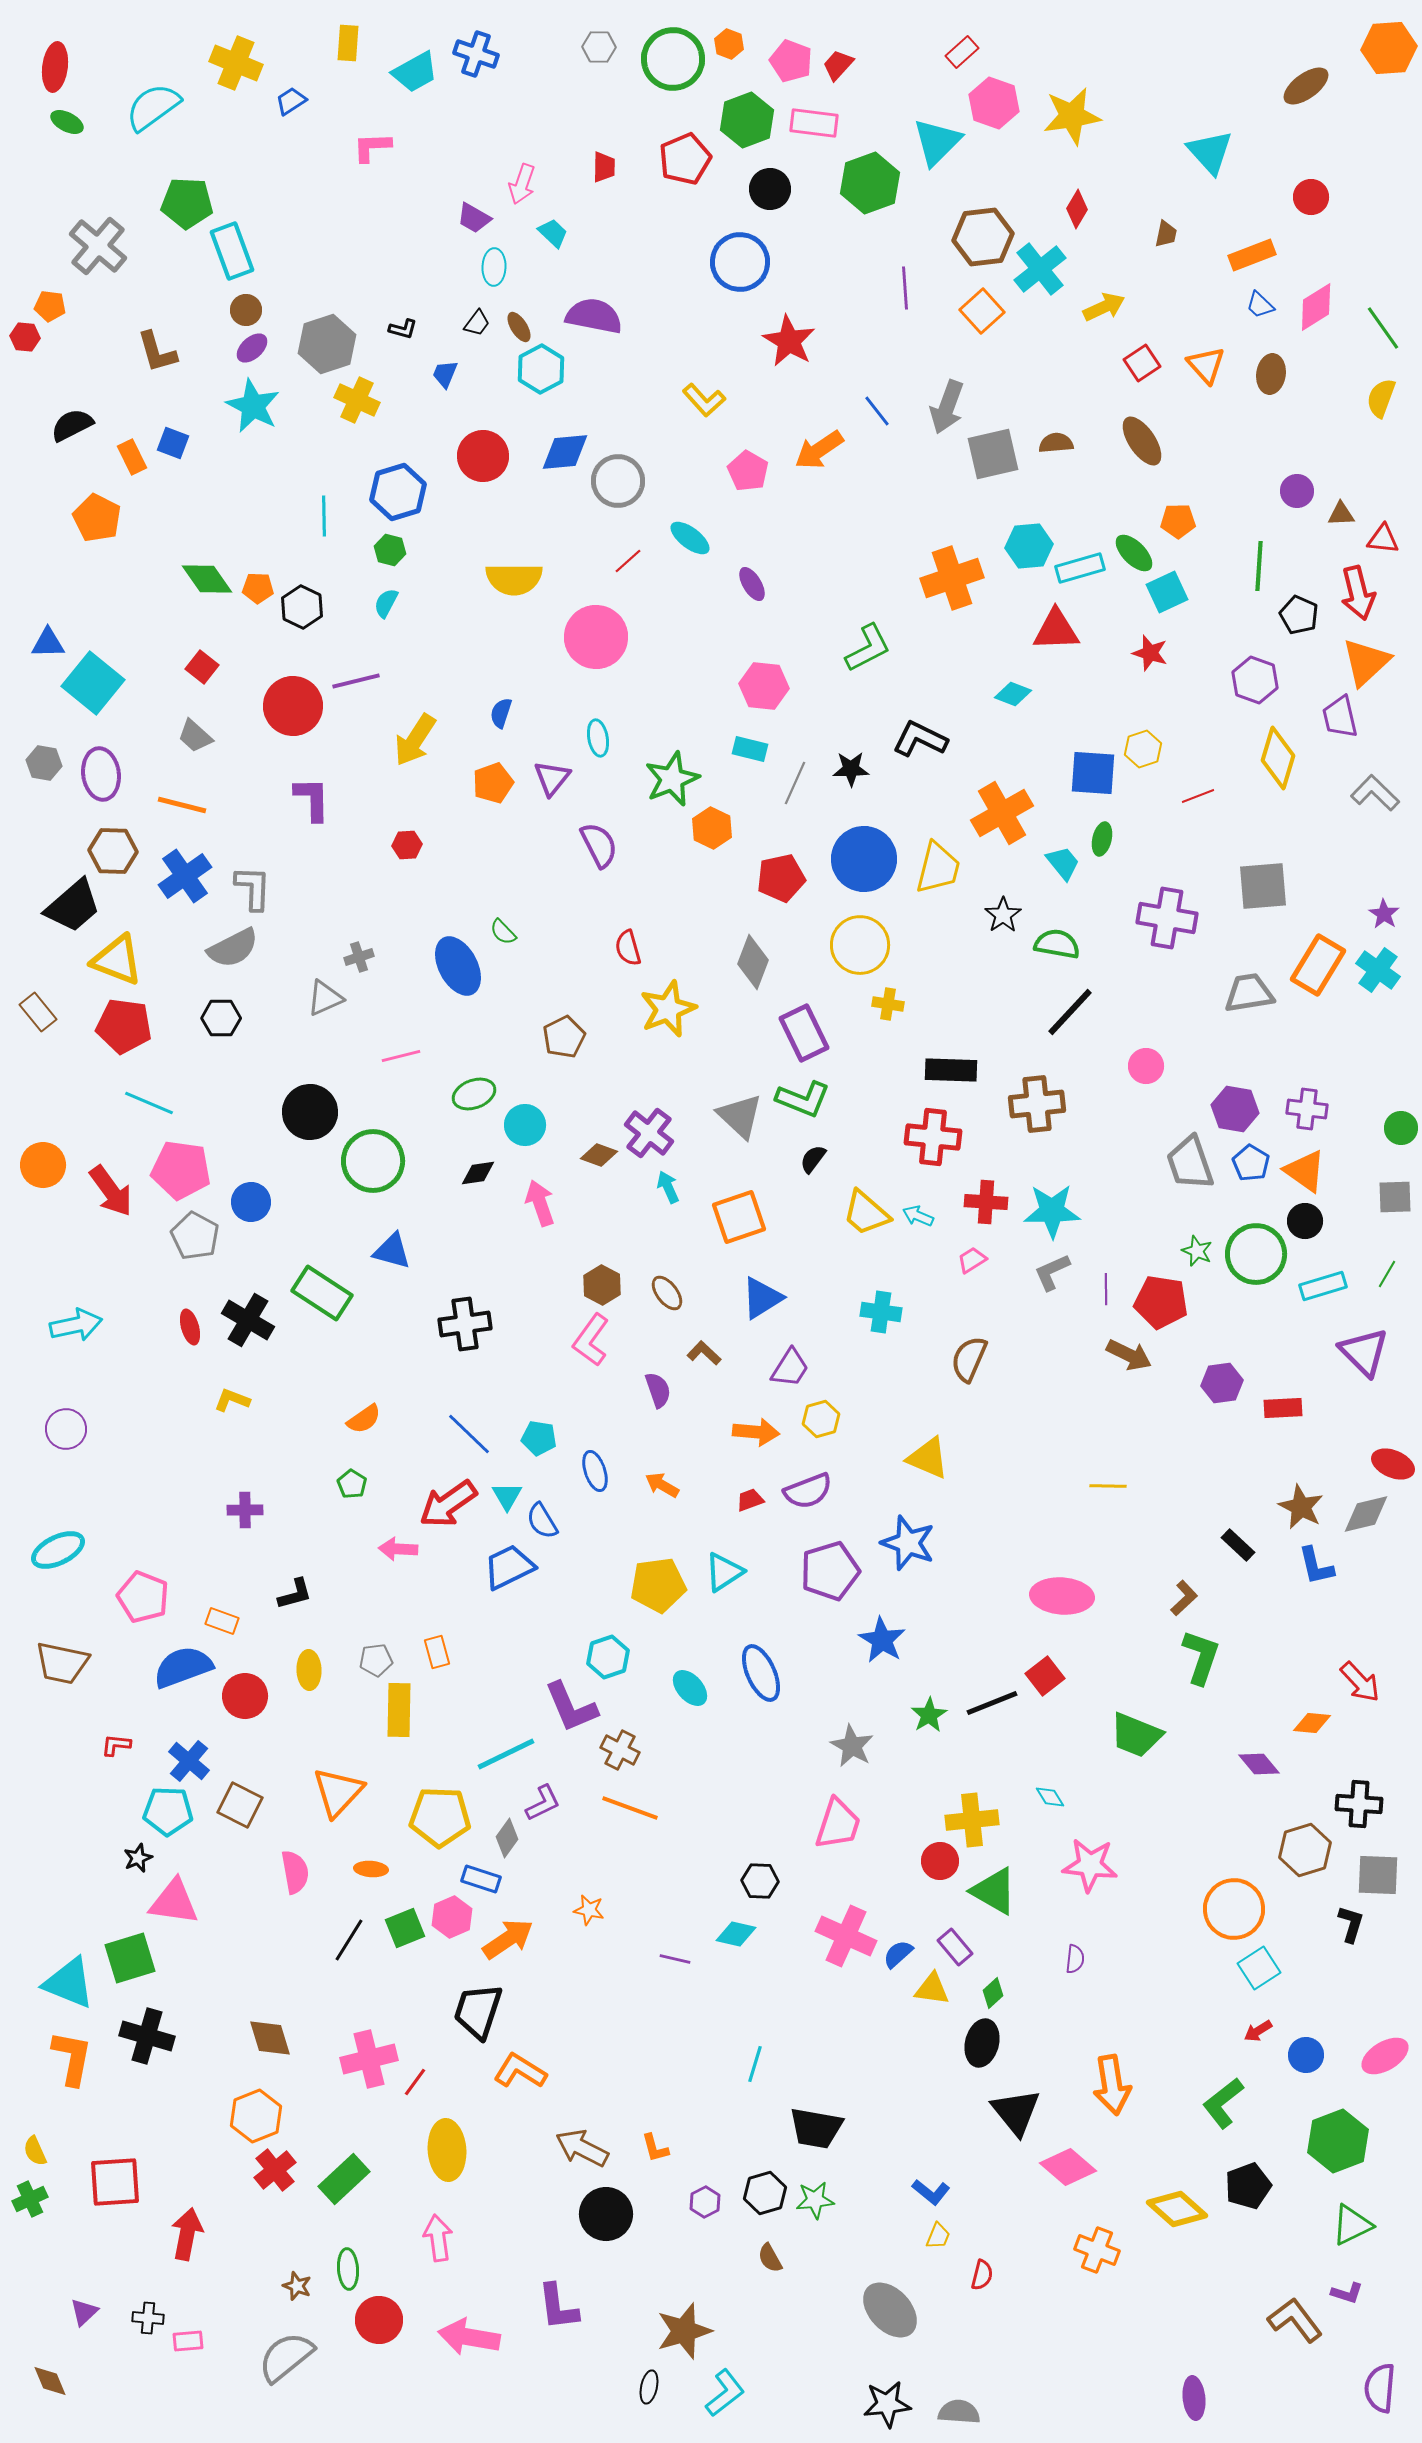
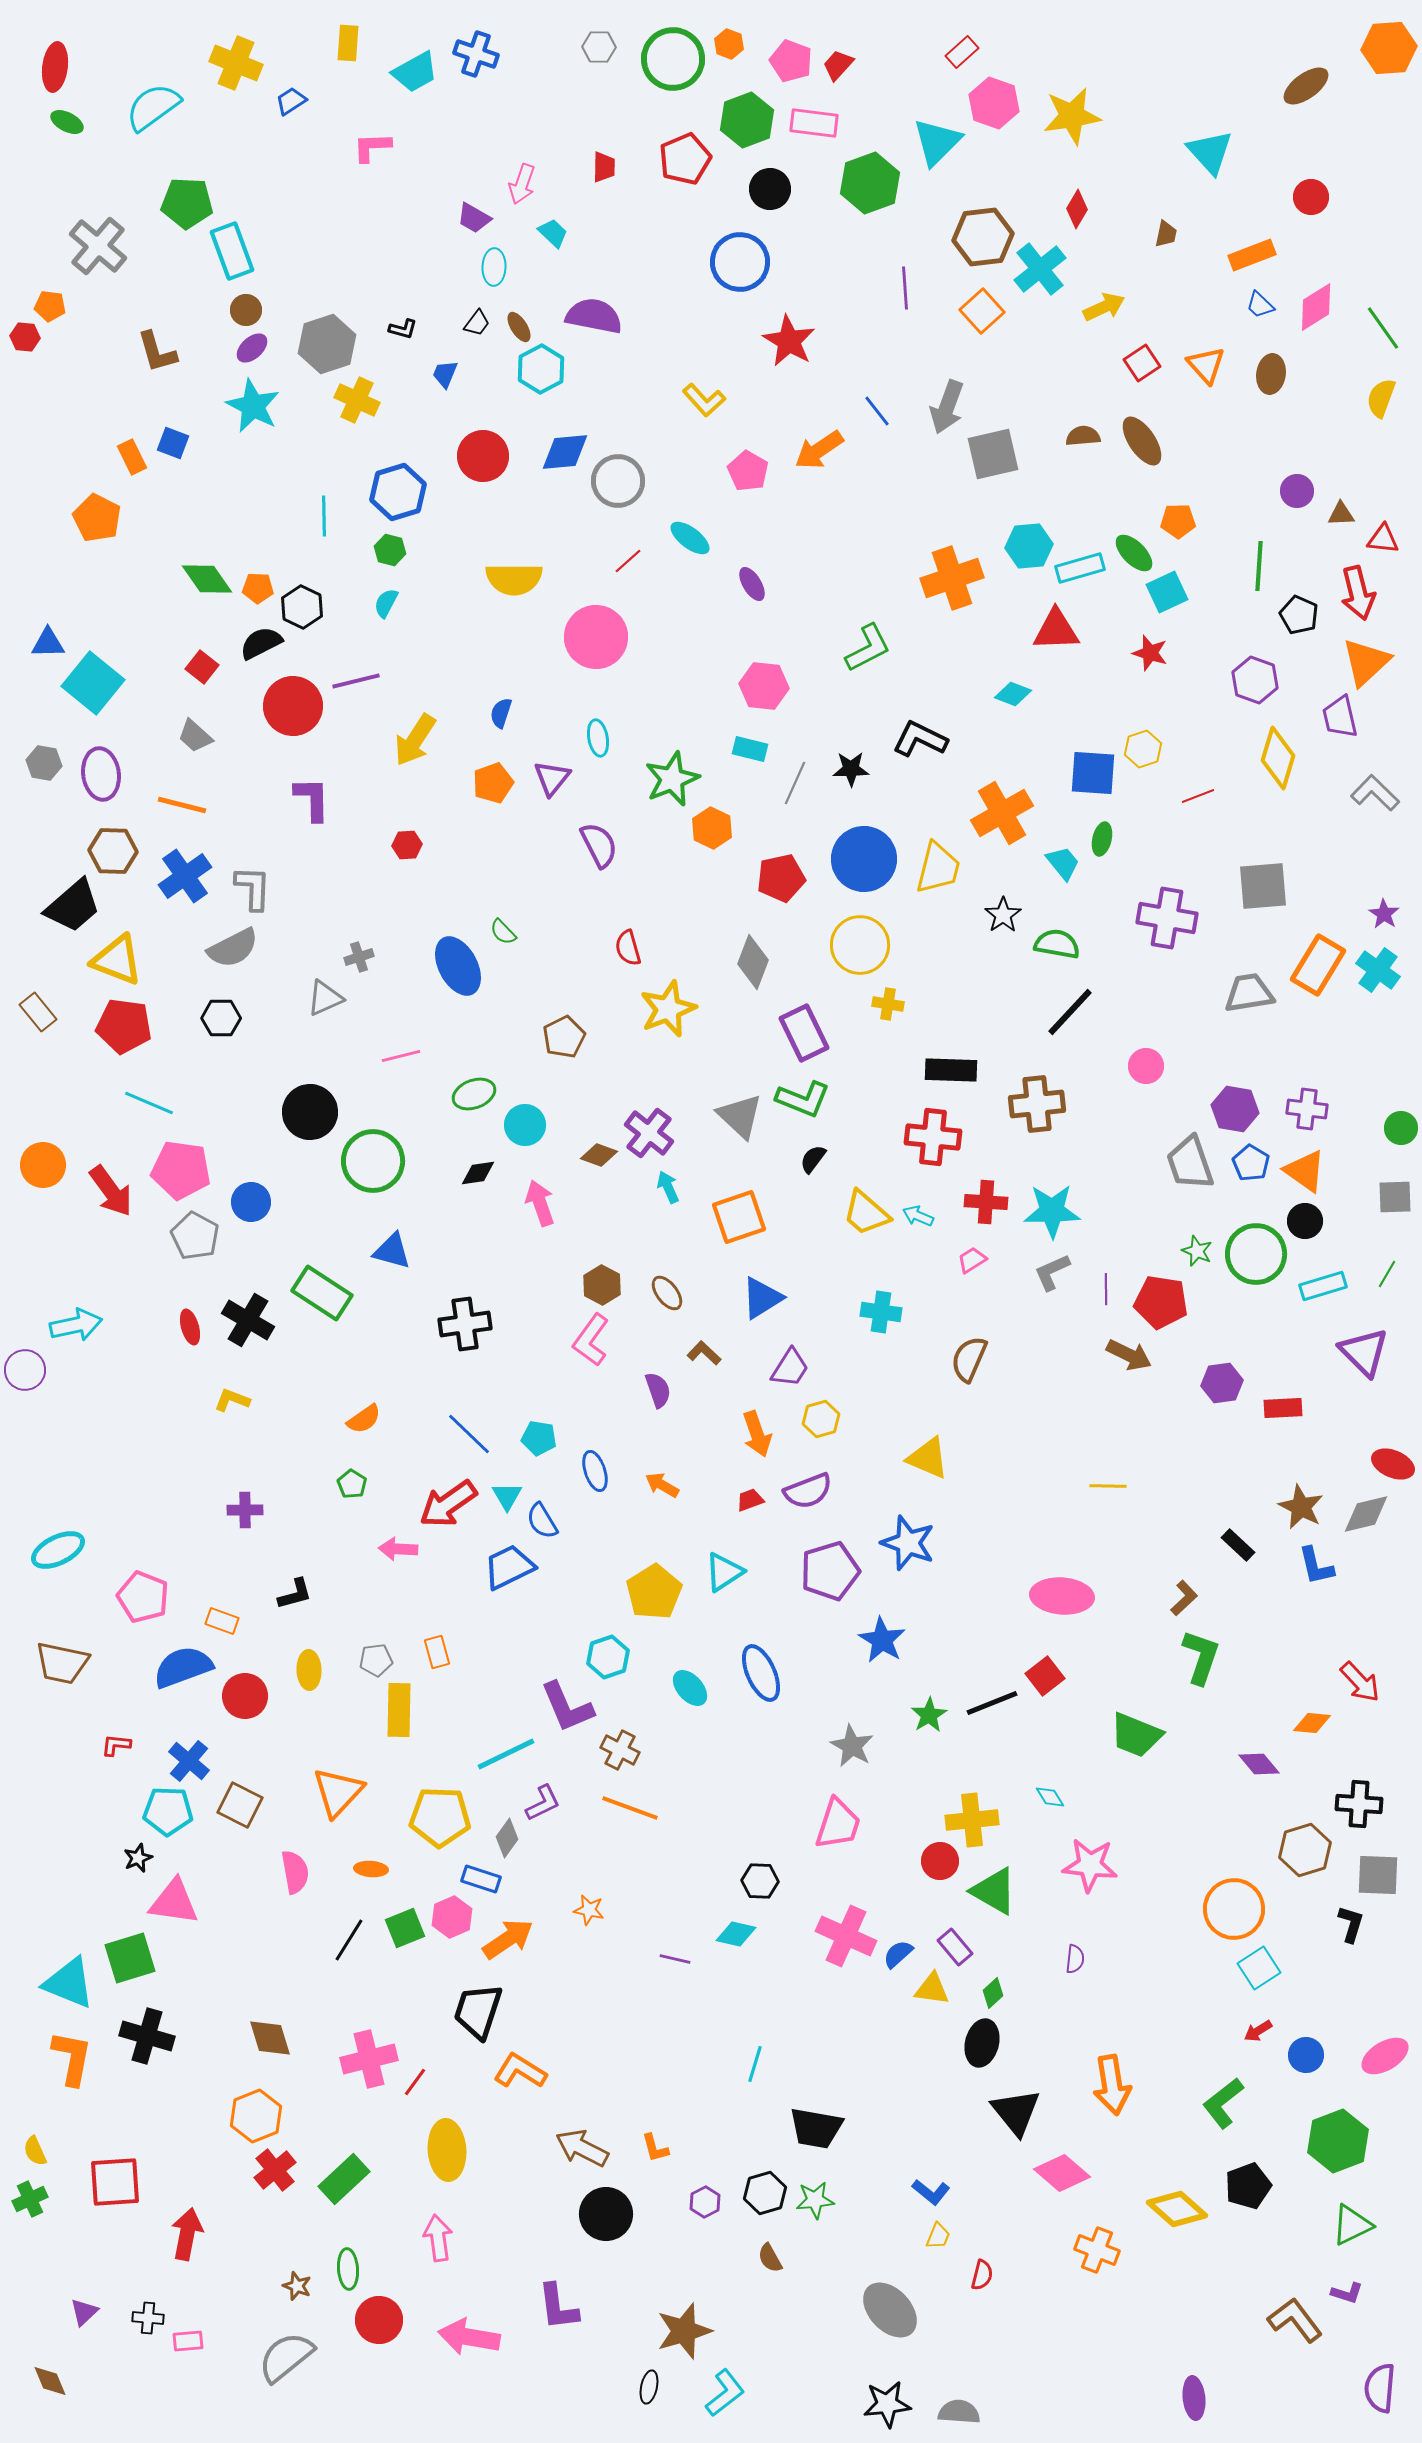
black semicircle at (72, 425): moved 189 px right, 218 px down
brown semicircle at (1056, 443): moved 27 px right, 7 px up
purple circle at (66, 1429): moved 41 px left, 59 px up
orange arrow at (756, 1432): moved 1 px right, 2 px down; rotated 66 degrees clockwise
yellow pentagon at (658, 1585): moved 4 px left, 7 px down; rotated 24 degrees counterclockwise
purple L-shape at (571, 1707): moved 4 px left
pink diamond at (1068, 2167): moved 6 px left, 6 px down
